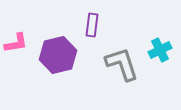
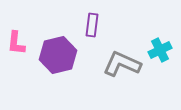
pink L-shape: rotated 105 degrees clockwise
gray L-shape: rotated 48 degrees counterclockwise
